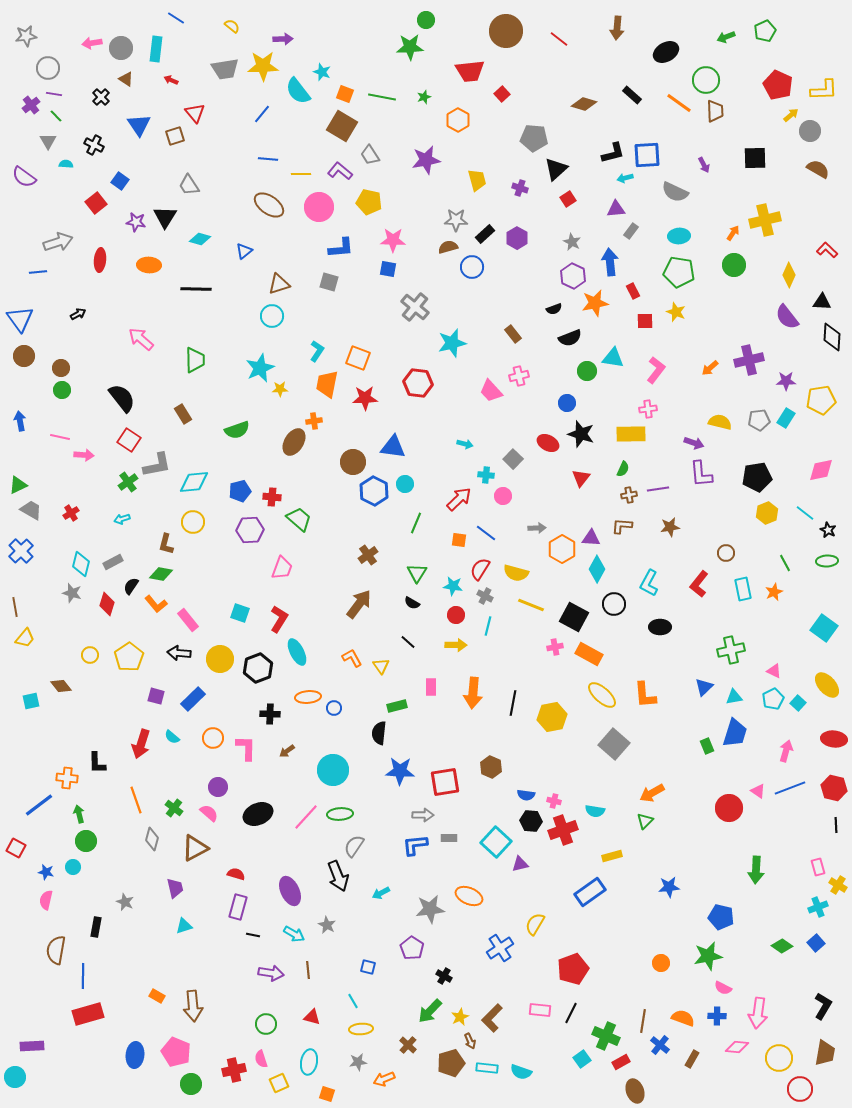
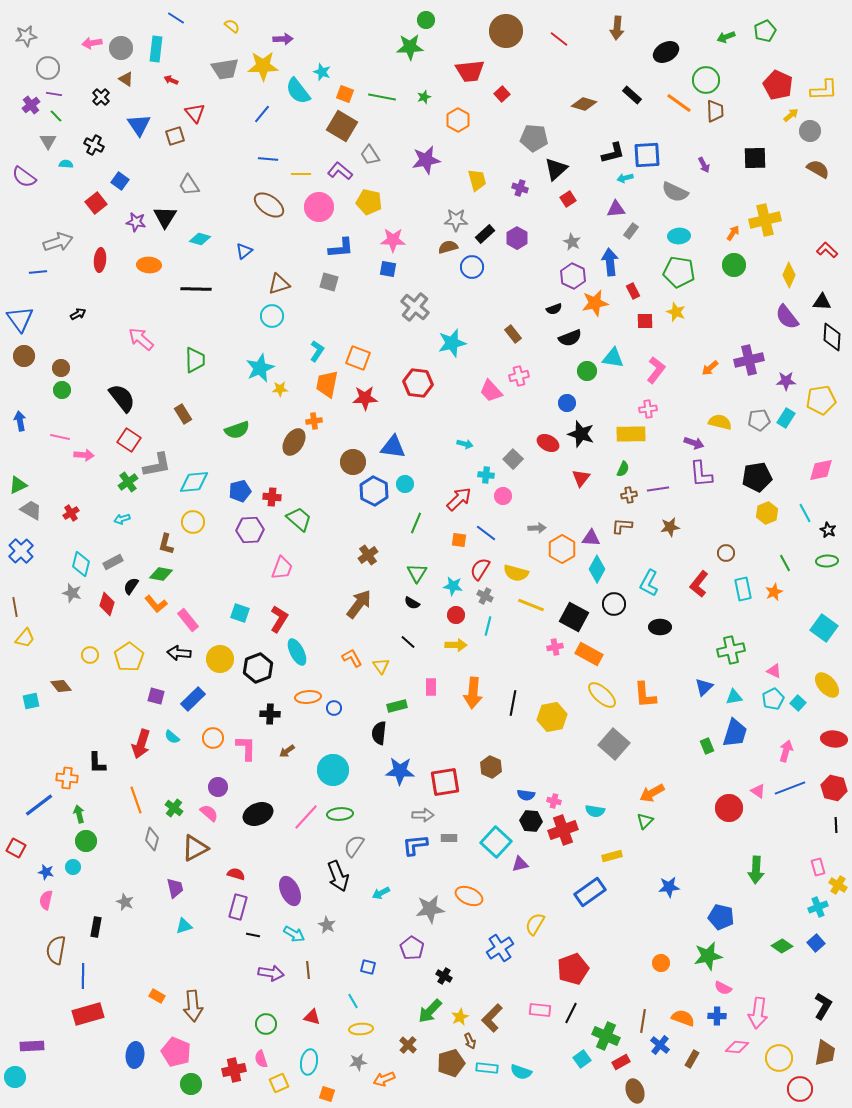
cyan line at (805, 513): rotated 24 degrees clockwise
